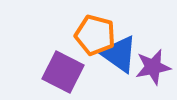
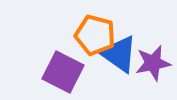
purple star: moved 4 px up
